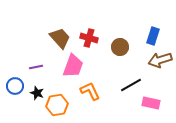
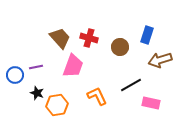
blue rectangle: moved 6 px left, 1 px up
blue circle: moved 11 px up
orange L-shape: moved 7 px right, 5 px down
